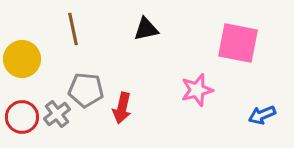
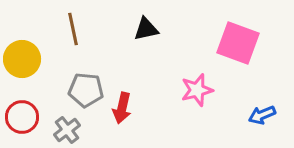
pink square: rotated 9 degrees clockwise
gray cross: moved 10 px right, 16 px down
